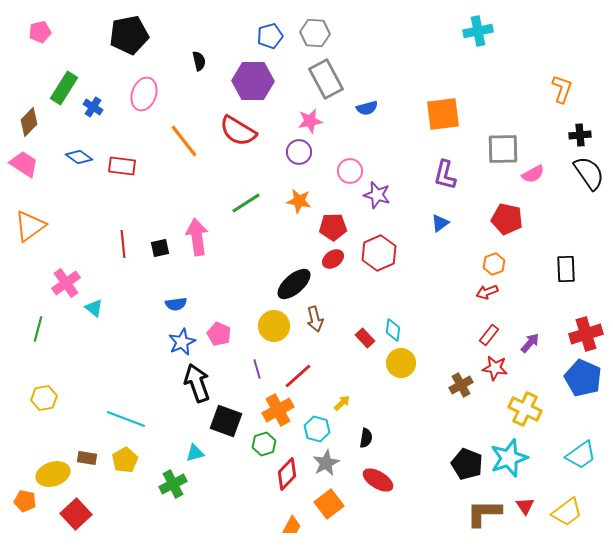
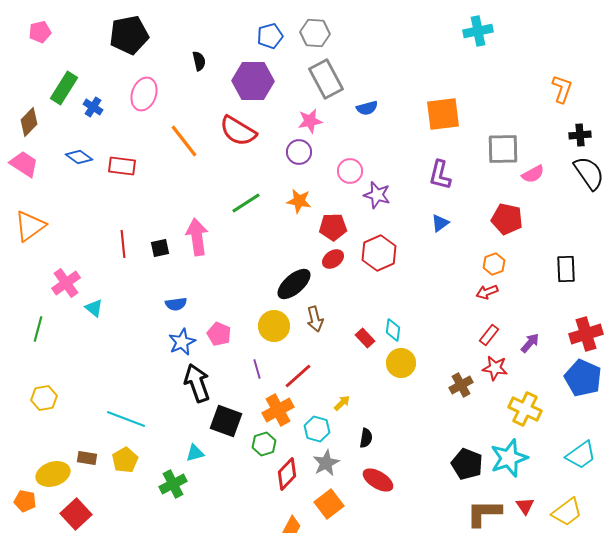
purple L-shape at (445, 175): moved 5 px left
